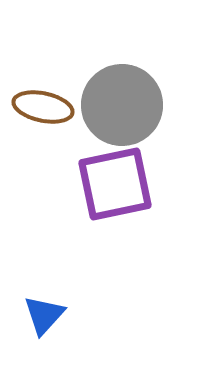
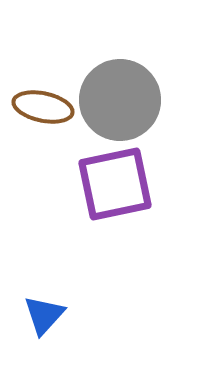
gray circle: moved 2 px left, 5 px up
